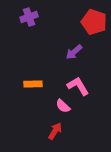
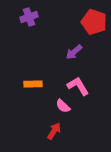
red arrow: moved 1 px left
